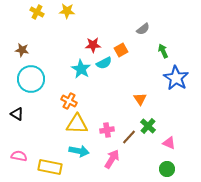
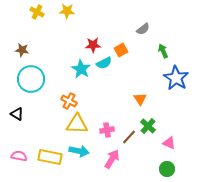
yellow rectangle: moved 10 px up
